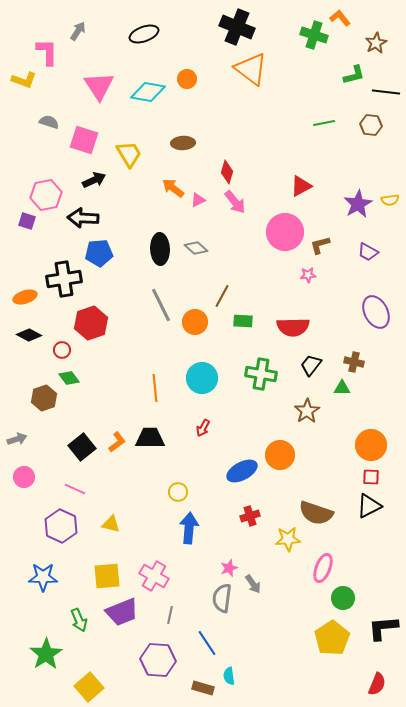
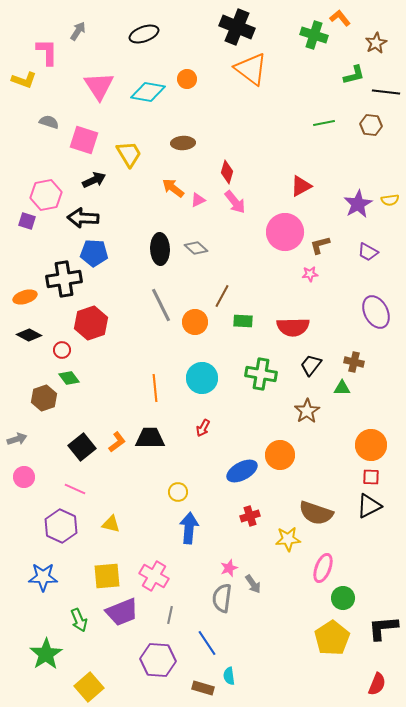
blue pentagon at (99, 253): moved 5 px left; rotated 8 degrees clockwise
pink star at (308, 275): moved 2 px right, 1 px up
